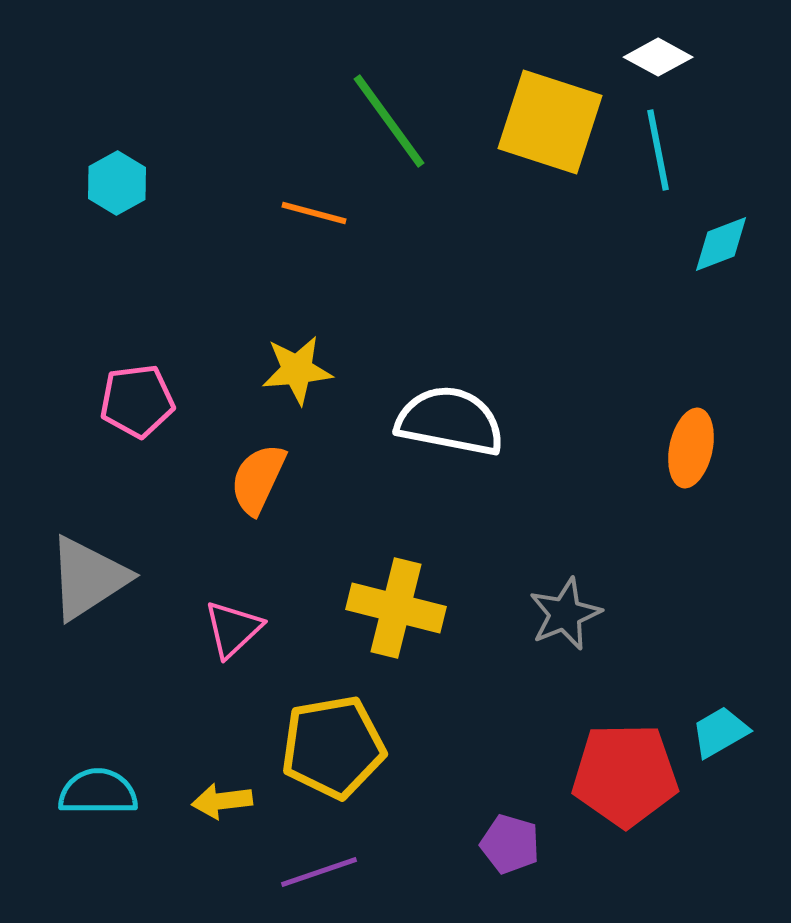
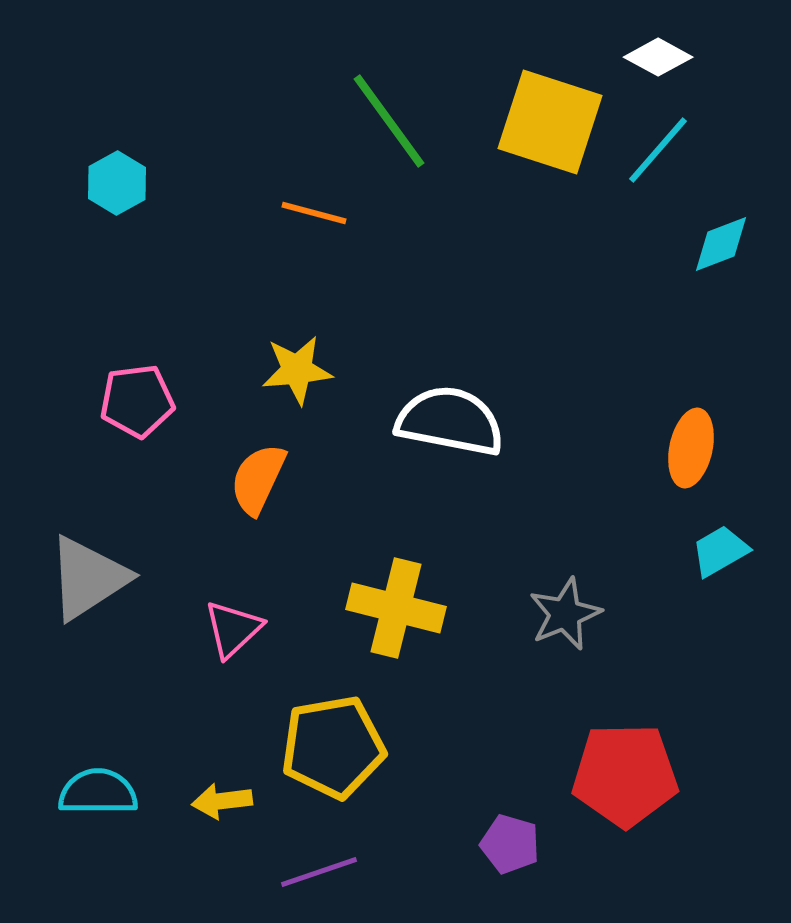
cyan line: rotated 52 degrees clockwise
cyan trapezoid: moved 181 px up
